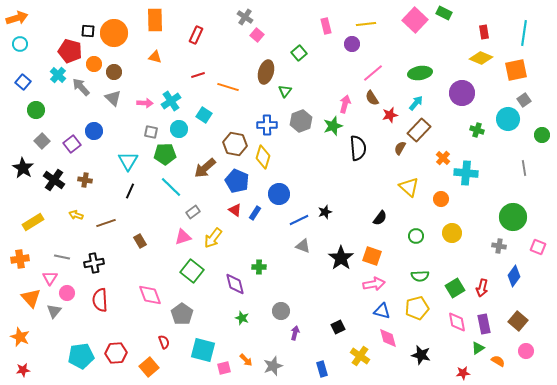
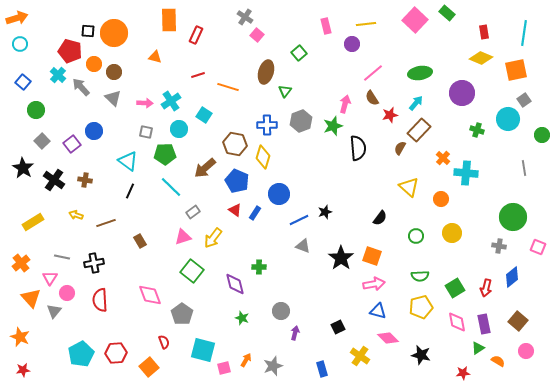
green rectangle at (444, 13): moved 3 px right; rotated 14 degrees clockwise
orange rectangle at (155, 20): moved 14 px right
gray square at (151, 132): moved 5 px left
cyan triangle at (128, 161): rotated 25 degrees counterclockwise
orange cross at (20, 259): moved 1 px right, 4 px down; rotated 30 degrees counterclockwise
blue diamond at (514, 276): moved 2 px left, 1 px down; rotated 15 degrees clockwise
red arrow at (482, 288): moved 4 px right
yellow pentagon at (417, 308): moved 4 px right, 1 px up
blue triangle at (382, 311): moved 4 px left
pink diamond at (388, 338): rotated 30 degrees counterclockwise
cyan pentagon at (81, 356): moved 2 px up; rotated 20 degrees counterclockwise
orange arrow at (246, 360): rotated 104 degrees counterclockwise
